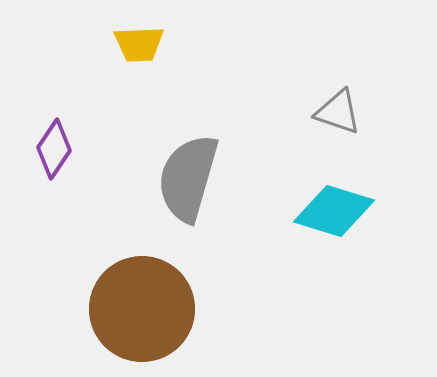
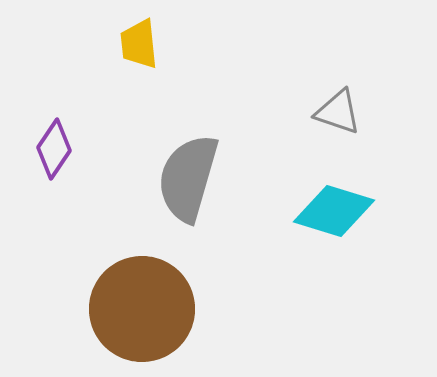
yellow trapezoid: rotated 86 degrees clockwise
